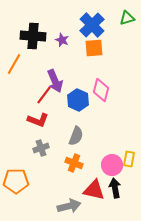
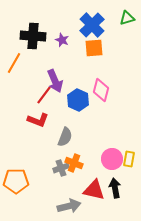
orange line: moved 1 px up
gray semicircle: moved 11 px left, 1 px down
gray cross: moved 20 px right, 20 px down
pink circle: moved 6 px up
